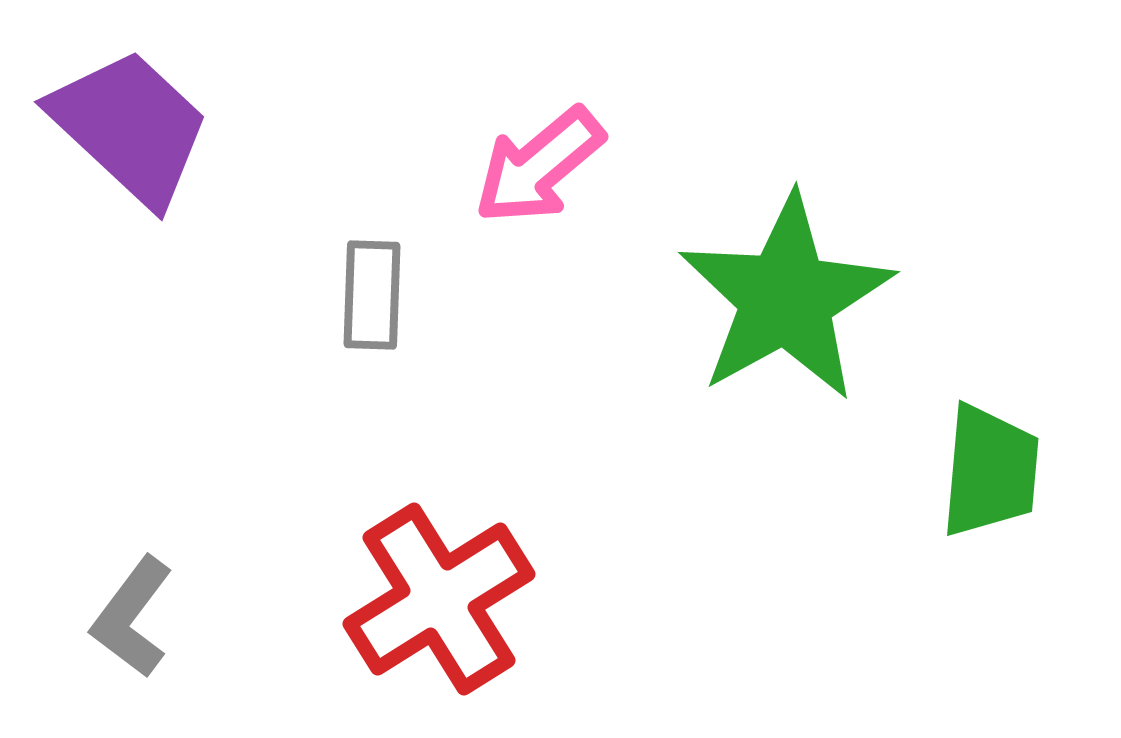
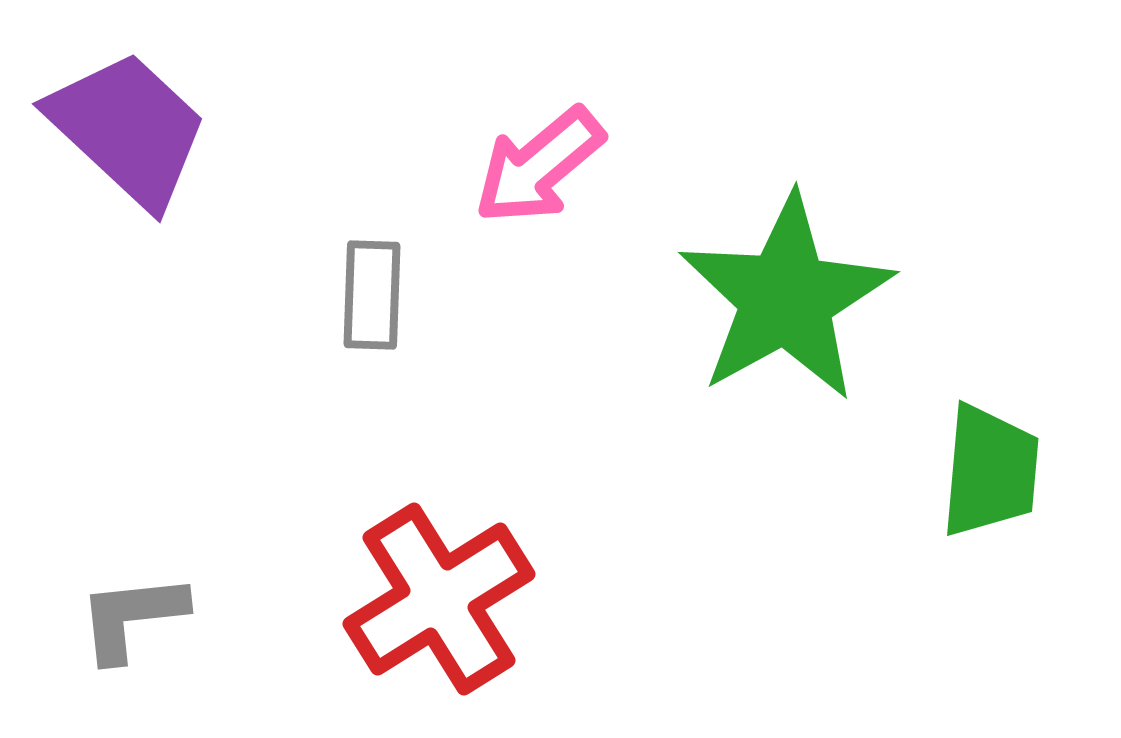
purple trapezoid: moved 2 px left, 2 px down
gray L-shape: rotated 47 degrees clockwise
